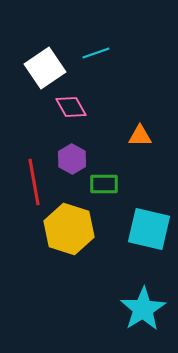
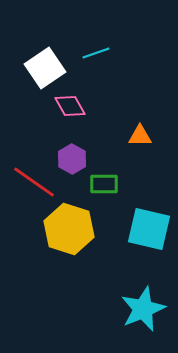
pink diamond: moved 1 px left, 1 px up
red line: rotated 45 degrees counterclockwise
cyan star: rotated 9 degrees clockwise
